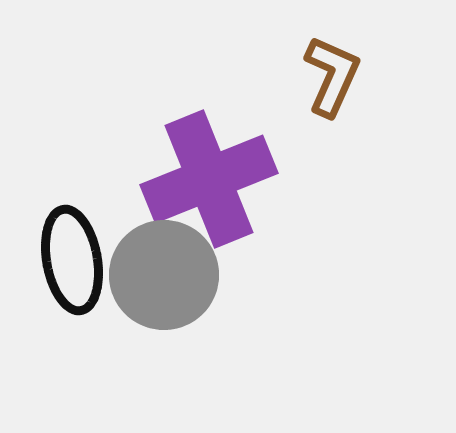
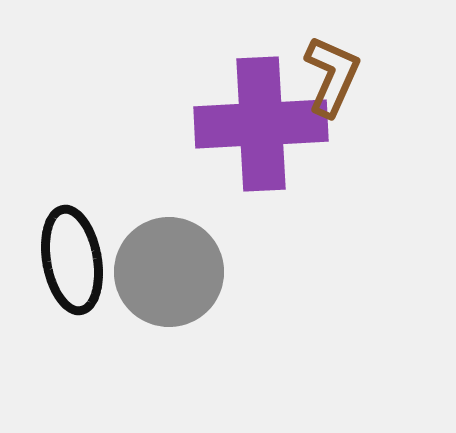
purple cross: moved 52 px right, 55 px up; rotated 19 degrees clockwise
gray circle: moved 5 px right, 3 px up
